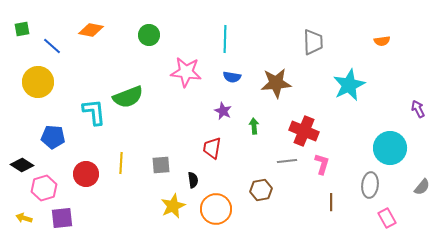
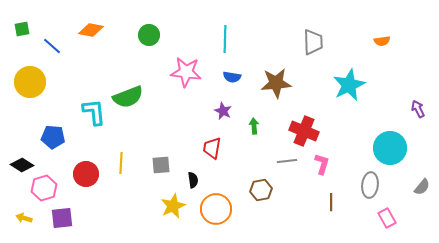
yellow circle: moved 8 px left
